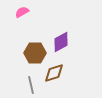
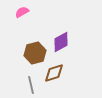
brown hexagon: rotated 15 degrees counterclockwise
